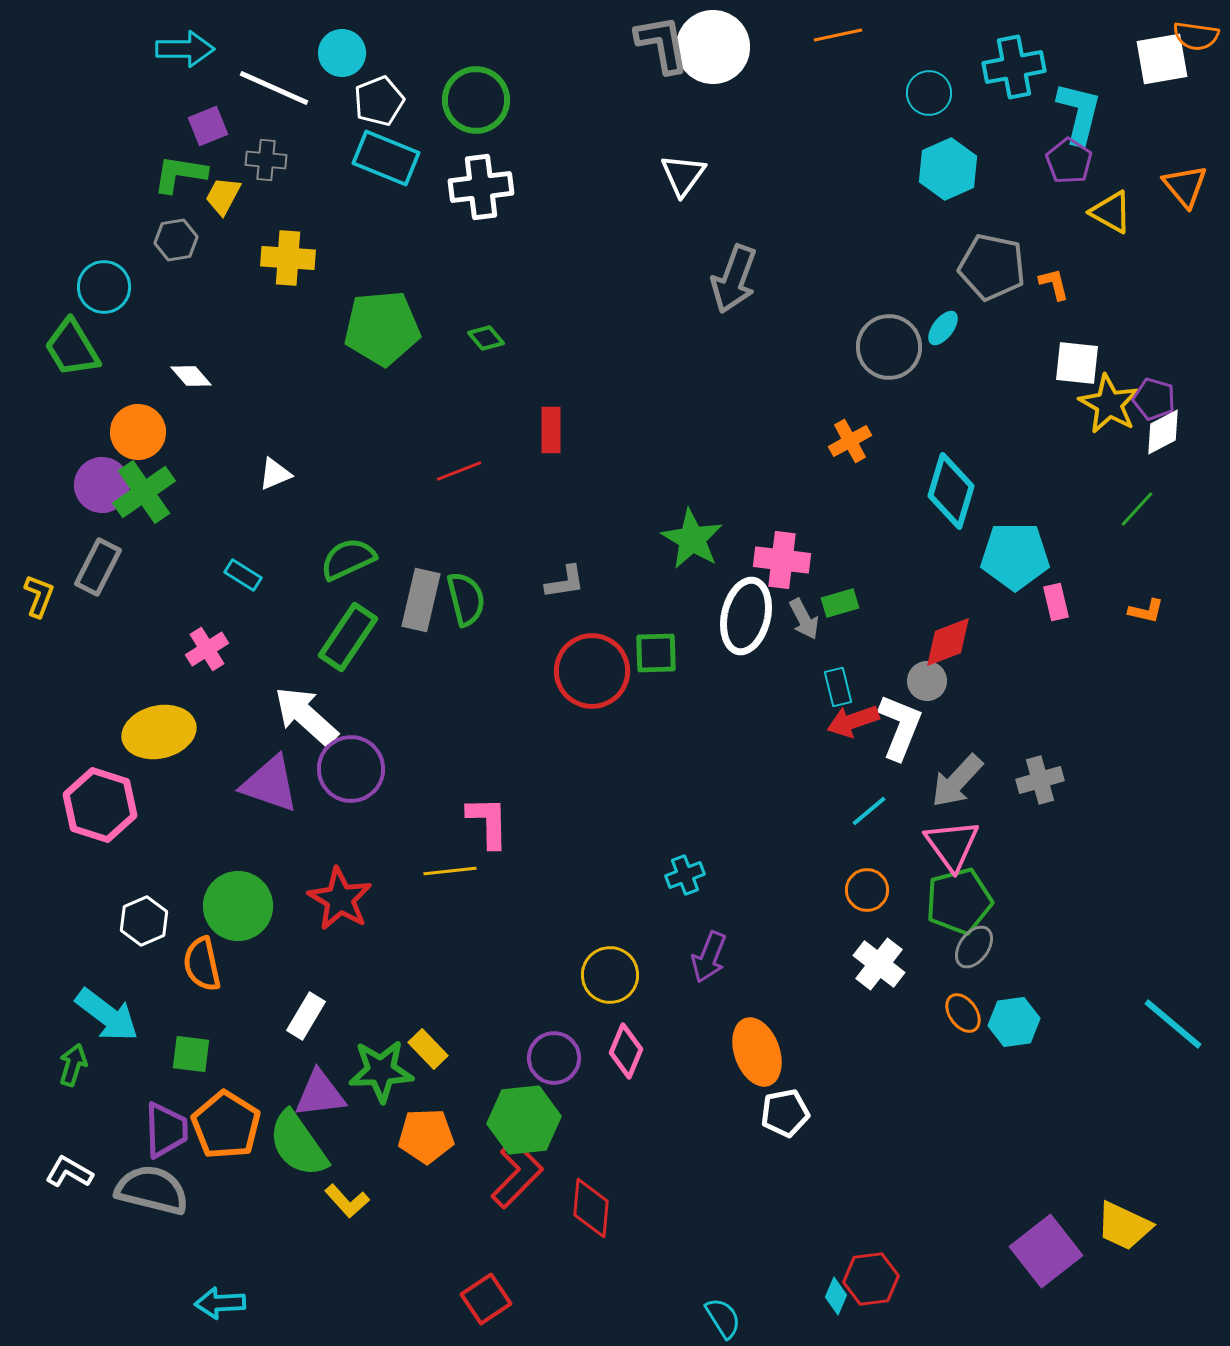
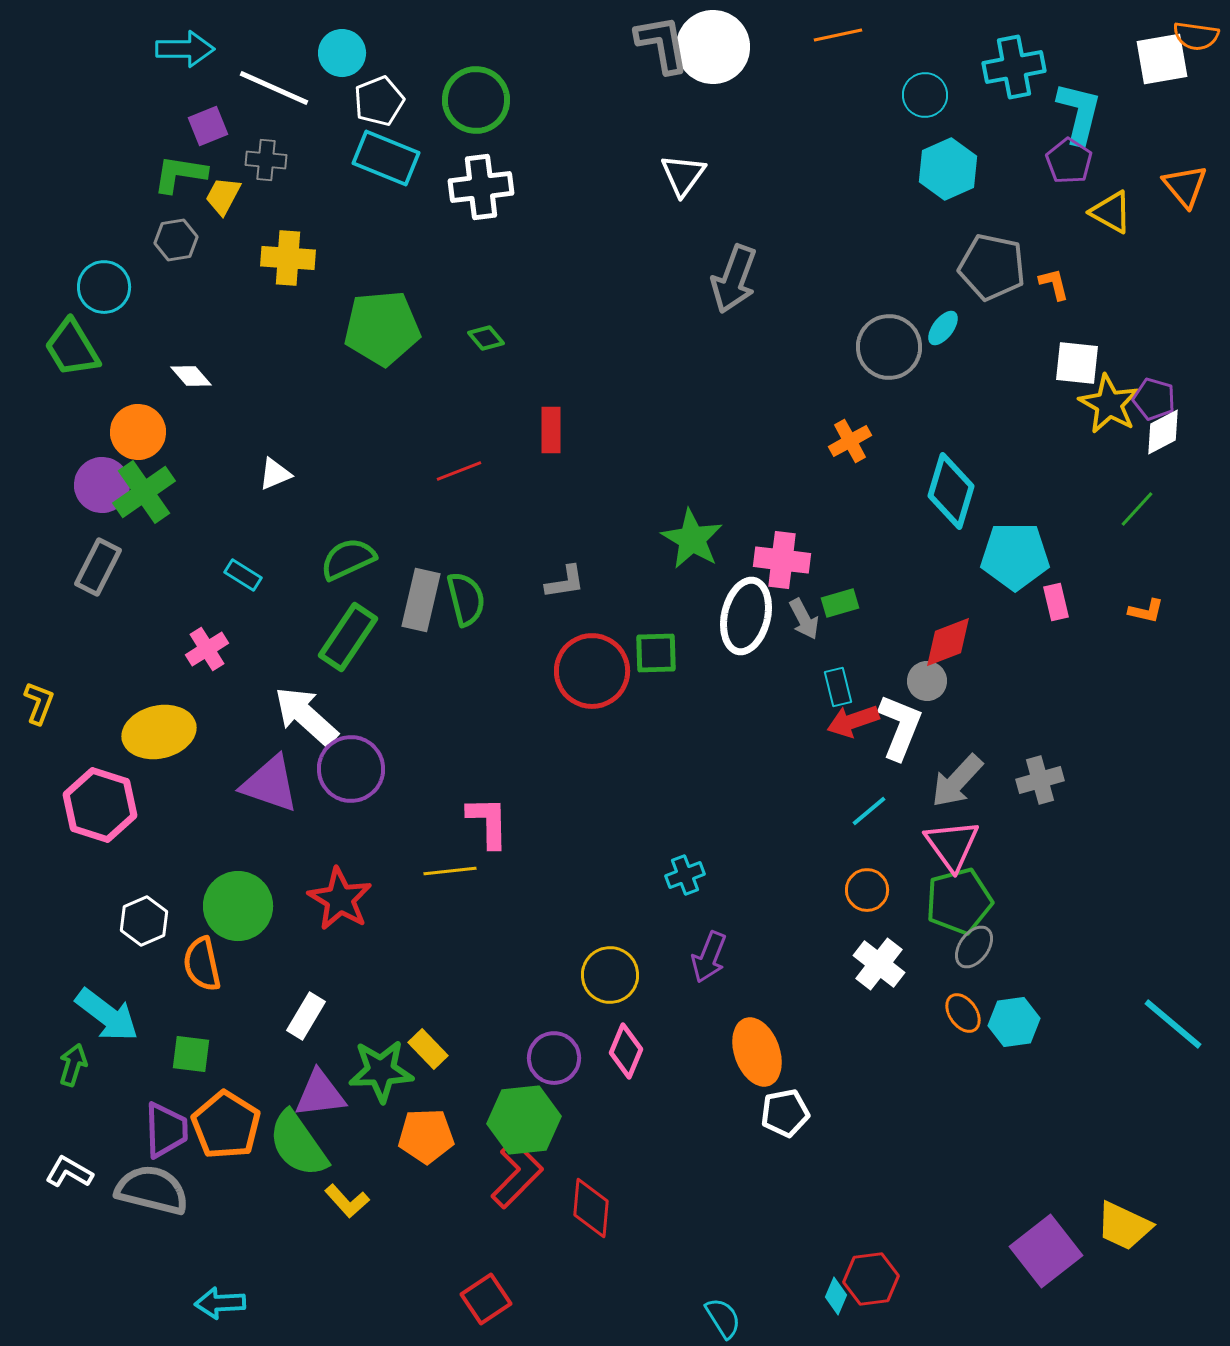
cyan circle at (929, 93): moved 4 px left, 2 px down
yellow L-shape at (39, 596): moved 107 px down
